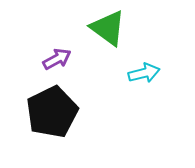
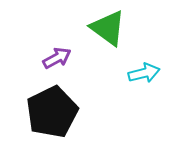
purple arrow: moved 1 px up
